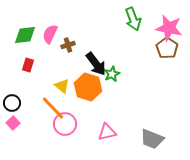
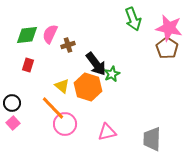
green diamond: moved 2 px right
gray trapezoid: rotated 70 degrees clockwise
